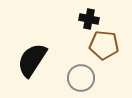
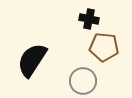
brown pentagon: moved 2 px down
gray circle: moved 2 px right, 3 px down
